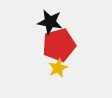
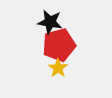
yellow star: rotated 12 degrees counterclockwise
